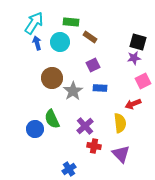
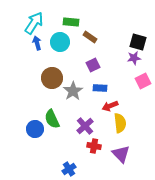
red arrow: moved 23 px left, 2 px down
